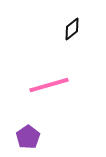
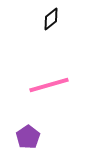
black diamond: moved 21 px left, 10 px up
